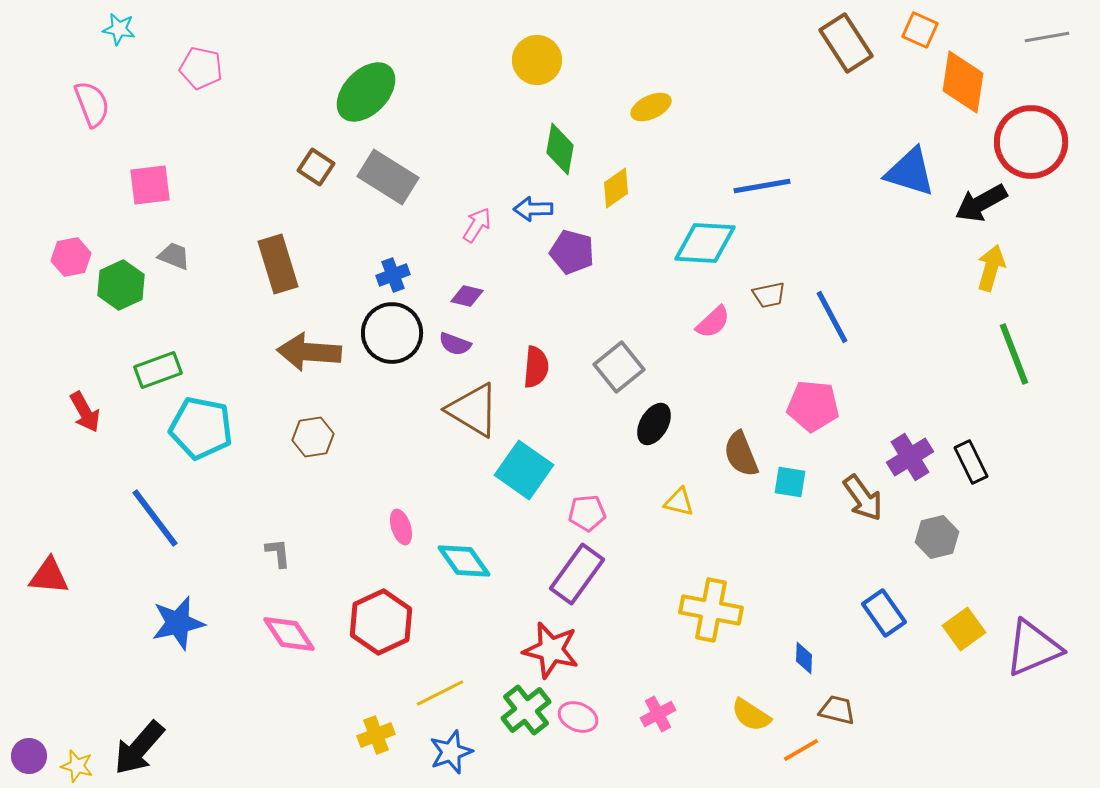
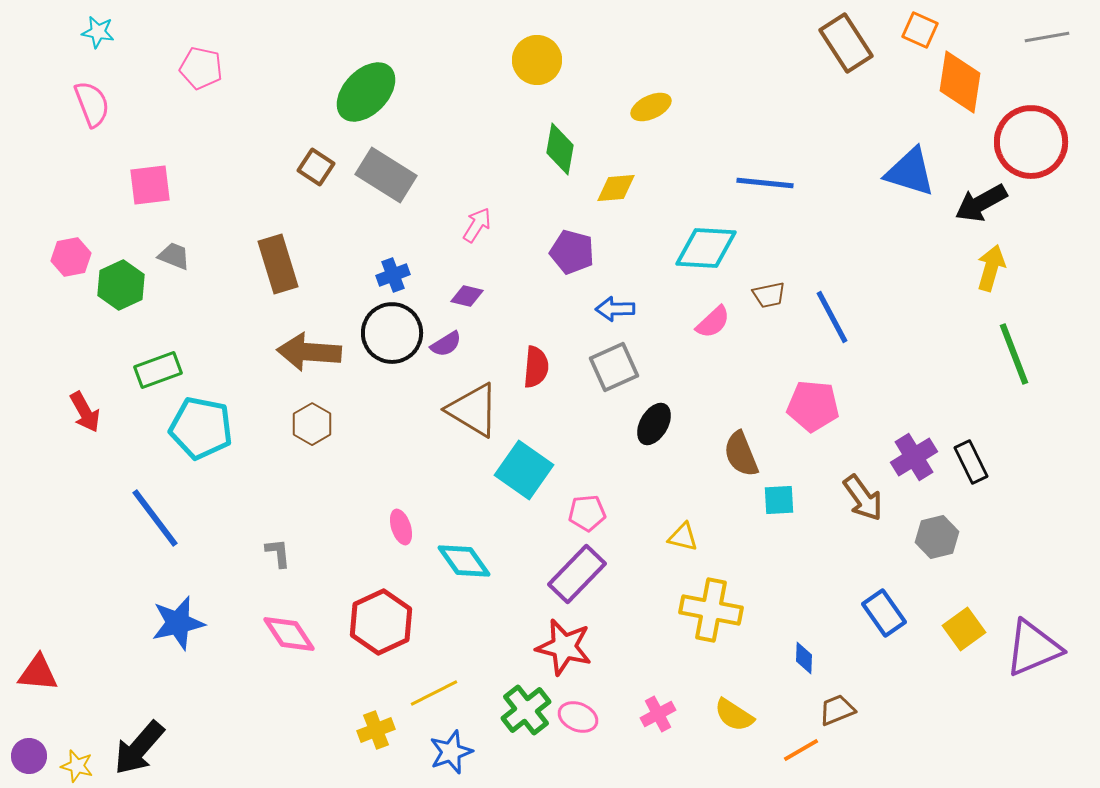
cyan star at (119, 29): moved 21 px left, 3 px down
orange diamond at (963, 82): moved 3 px left
gray rectangle at (388, 177): moved 2 px left, 2 px up
blue line at (762, 186): moved 3 px right, 3 px up; rotated 16 degrees clockwise
yellow diamond at (616, 188): rotated 30 degrees clockwise
blue arrow at (533, 209): moved 82 px right, 100 px down
cyan diamond at (705, 243): moved 1 px right, 5 px down
purple semicircle at (455, 344): moved 9 px left; rotated 52 degrees counterclockwise
gray square at (619, 367): moved 5 px left; rotated 15 degrees clockwise
brown hexagon at (313, 437): moved 1 px left, 13 px up; rotated 21 degrees counterclockwise
purple cross at (910, 457): moved 4 px right
cyan square at (790, 482): moved 11 px left, 18 px down; rotated 12 degrees counterclockwise
yellow triangle at (679, 502): moved 4 px right, 35 px down
purple rectangle at (577, 574): rotated 8 degrees clockwise
red triangle at (49, 576): moved 11 px left, 97 px down
red star at (551, 650): moved 13 px right, 3 px up
yellow line at (440, 693): moved 6 px left
brown trapezoid at (837, 710): rotated 36 degrees counterclockwise
yellow semicircle at (751, 715): moved 17 px left
yellow cross at (376, 735): moved 5 px up
